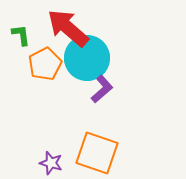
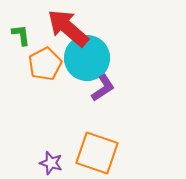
purple L-shape: moved 1 px right, 1 px up; rotated 8 degrees clockwise
